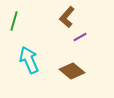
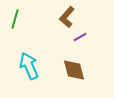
green line: moved 1 px right, 2 px up
cyan arrow: moved 6 px down
brown diamond: moved 2 px right, 1 px up; rotated 35 degrees clockwise
